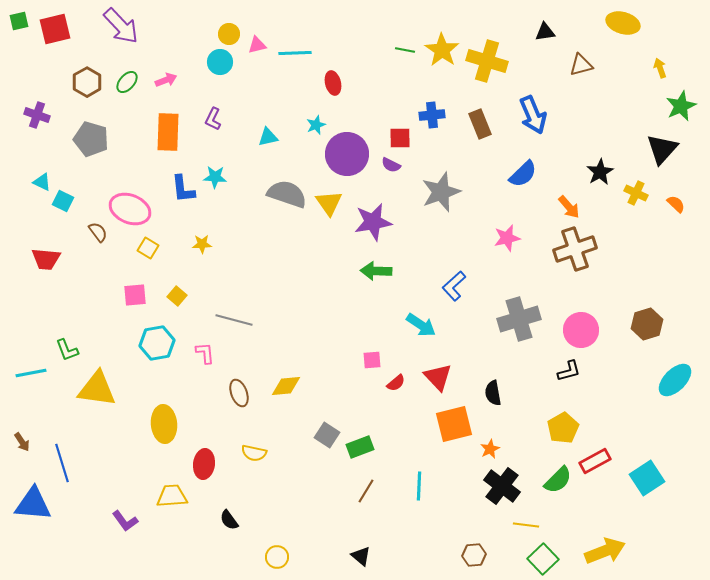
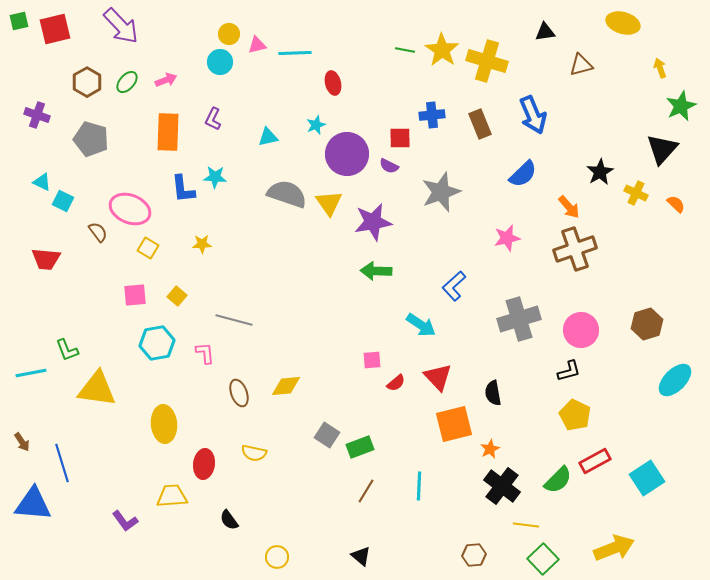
purple semicircle at (391, 165): moved 2 px left, 1 px down
yellow pentagon at (563, 428): moved 12 px right, 13 px up; rotated 16 degrees counterclockwise
yellow arrow at (605, 551): moved 9 px right, 3 px up
